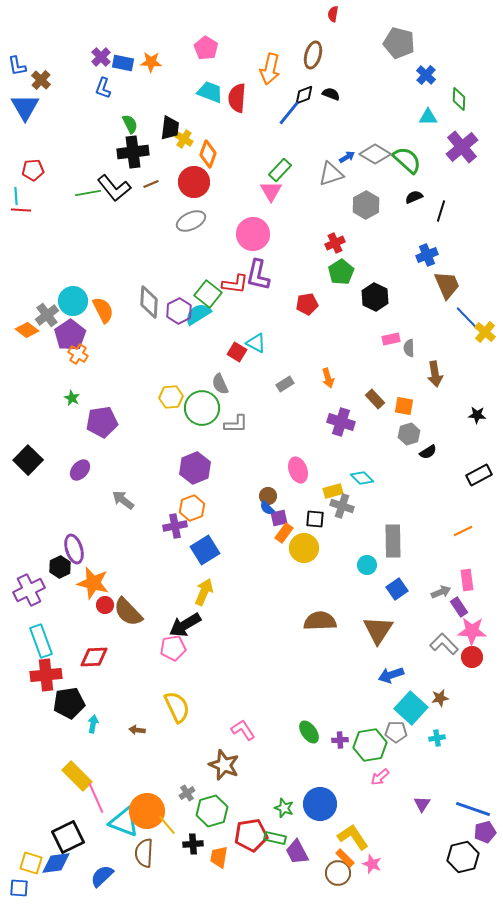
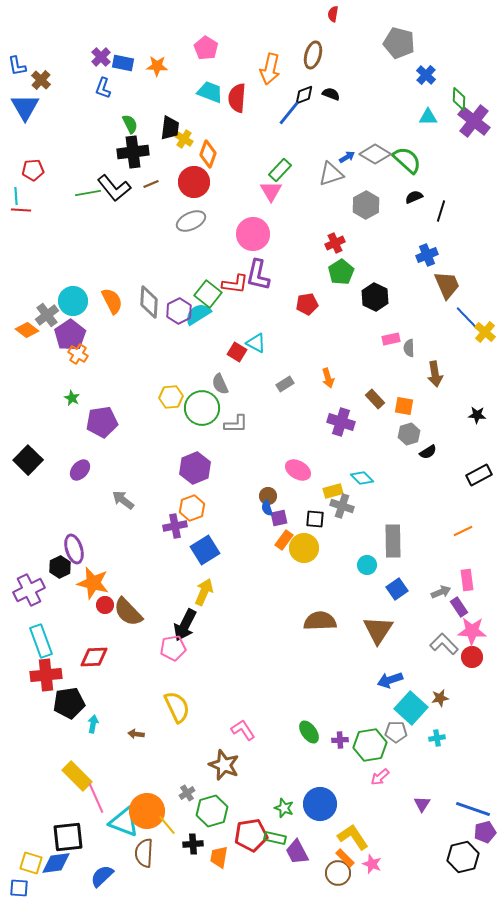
orange star at (151, 62): moved 6 px right, 4 px down
purple cross at (462, 147): moved 12 px right, 26 px up; rotated 12 degrees counterclockwise
orange semicircle at (103, 310): moved 9 px right, 9 px up
pink ellipse at (298, 470): rotated 40 degrees counterclockwise
blue semicircle at (267, 508): rotated 28 degrees clockwise
orange rectangle at (284, 533): moved 7 px down
black arrow at (185, 625): rotated 32 degrees counterclockwise
blue arrow at (391, 675): moved 1 px left, 5 px down
brown arrow at (137, 730): moved 1 px left, 4 px down
black square at (68, 837): rotated 20 degrees clockwise
